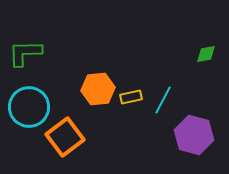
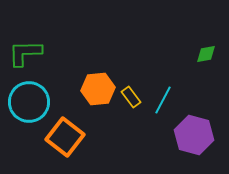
yellow rectangle: rotated 65 degrees clockwise
cyan circle: moved 5 px up
orange square: rotated 15 degrees counterclockwise
